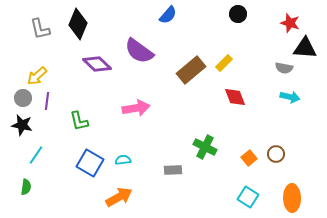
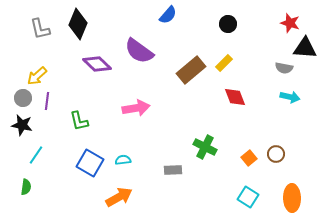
black circle: moved 10 px left, 10 px down
